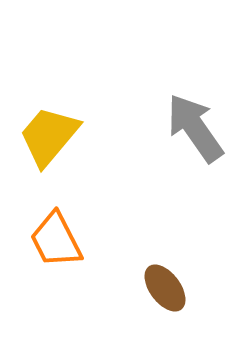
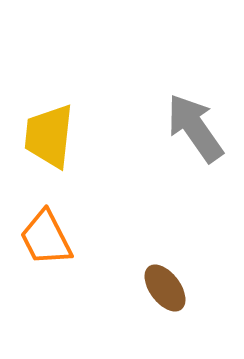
yellow trapezoid: rotated 34 degrees counterclockwise
orange trapezoid: moved 10 px left, 2 px up
